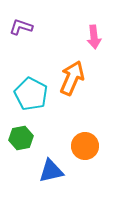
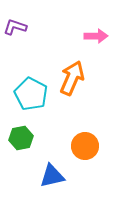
purple L-shape: moved 6 px left
pink arrow: moved 2 px right, 1 px up; rotated 85 degrees counterclockwise
blue triangle: moved 1 px right, 5 px down
